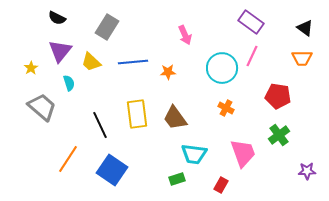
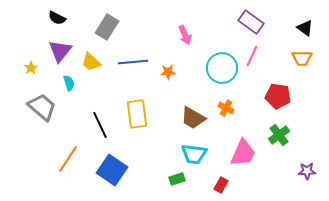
brown trapezoid: moved 18 px right; rotated 24 degrees counterclockwise
pink trapezoid: rotated 44 degrees clockwise
